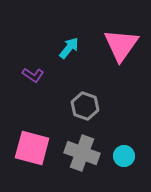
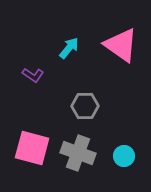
pink triangle: rotated 30 degrees counterclockwise
gray hexagon: rotated 20 degrees counterclockwise
gray cross: moved 4 px left
